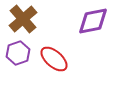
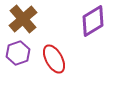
purple diamond: rotated 20 degrees counterclockwise
red ellipse: rotated 20 degrees clockwise
